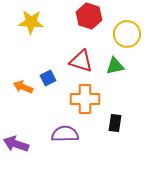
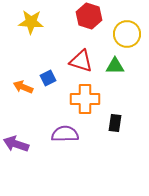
green triangle: rotated 12 degrees clockwise
